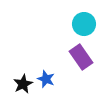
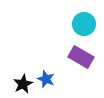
purple rectangle: rotated 25 degrees counterclockwise
